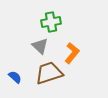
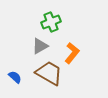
green cross: rotated 12 degrees counterclockwise
gray triangle: rotated 48 degrees clockwise
brown trapezoid: rotated 48 degrees clockwise
